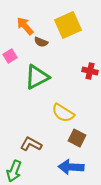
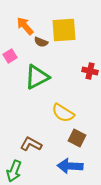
yellow square: moved 4 px left, 5 px down; rotated 20 degrees clockwise
blue arrow: moved 1 px left, 1 px up
